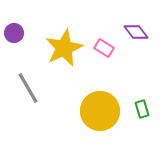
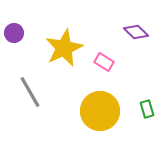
purple diamond: rotated 10 degrees counterclockwise
pink rectangle: moved 14 px down
gray line: moved 2 px right, 4 px down
green rectangle: moved 5 px right
